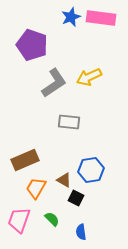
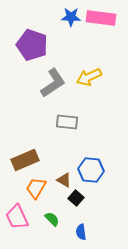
blue star: rotated 24 degrees clockwise
gray L-shape: moved 1 px left
gray rectangle: moved 2 px left
blue hexagon: rotated 15 degrees clockwise
black square: rotated 14 degrees clockwise
pink trapezoid: moved 2 px left, 3 px up; rotated 44 degrees counterclockwise
